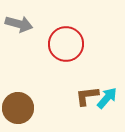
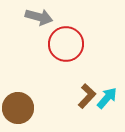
gray arrow: moved 20 px right, 7 px up
brown L-shape: rotated 140 degrees clockwise
